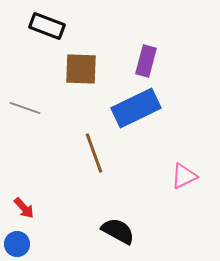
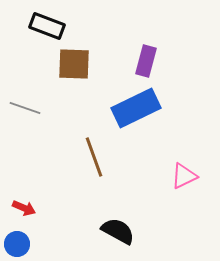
brown square: moved 7 px left, 5 px up
brown line: moved 4 px down
red arrow: rotated 25 degrees counterclockwise
